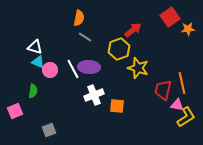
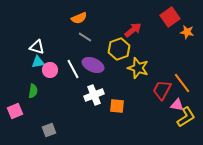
orange semicircle: rotated 56 degrees clockwise
orange star: moved 1 px left, 3 px down; rotated 16 degrees clockwise
white triangle: moved 2 px right
cyan triangle: rotated 32 degrees counterclockwise
purple ellipse: moved 4 px right, 2 px up; rotated 20 degrees clockwise
orange line: rotated 25 degrees counterclockwise
red trapezoid: moved 1 px left; rotated 15 degrees clockwise
